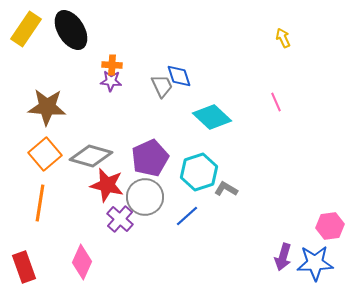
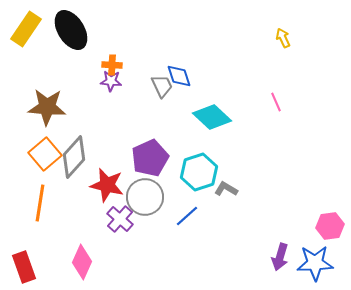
gray diamond: moved 17 px left, 1 px down; rotated 63 degrees counterclockwise
purple arrow: moved 3 px left
